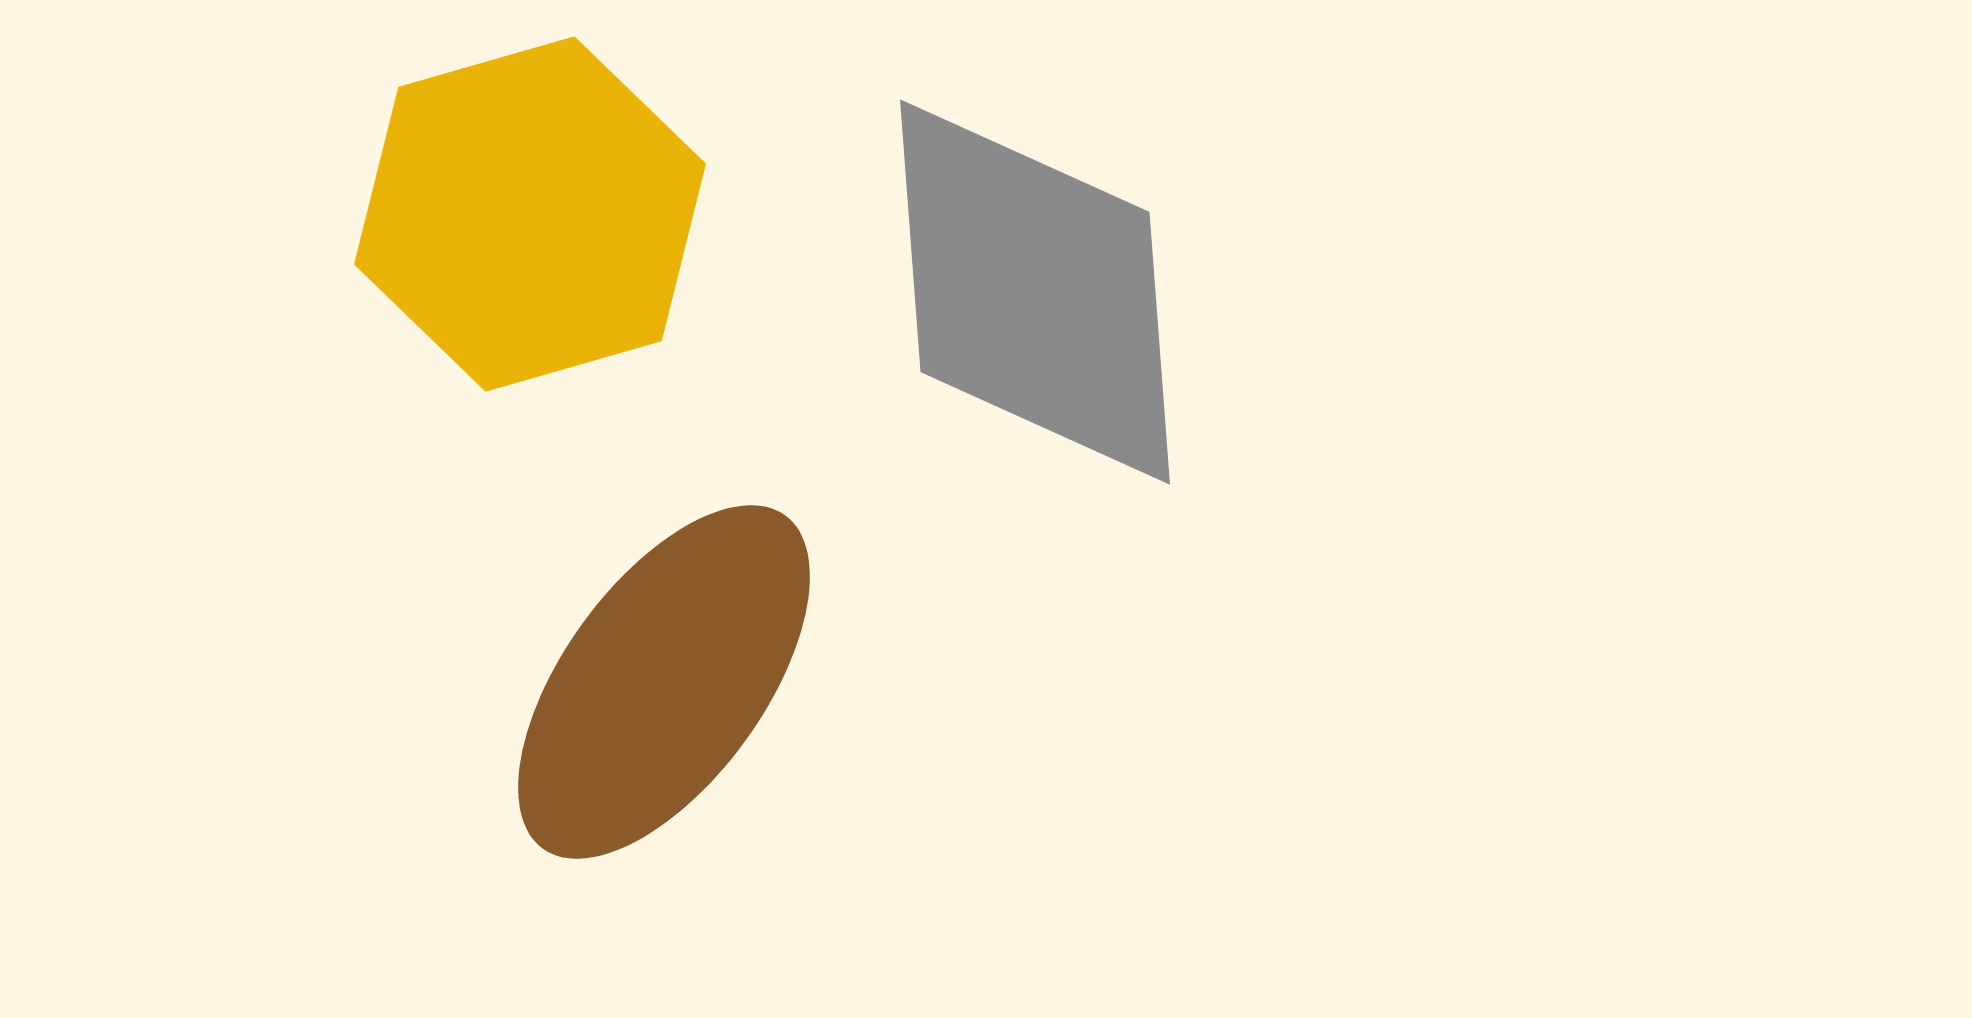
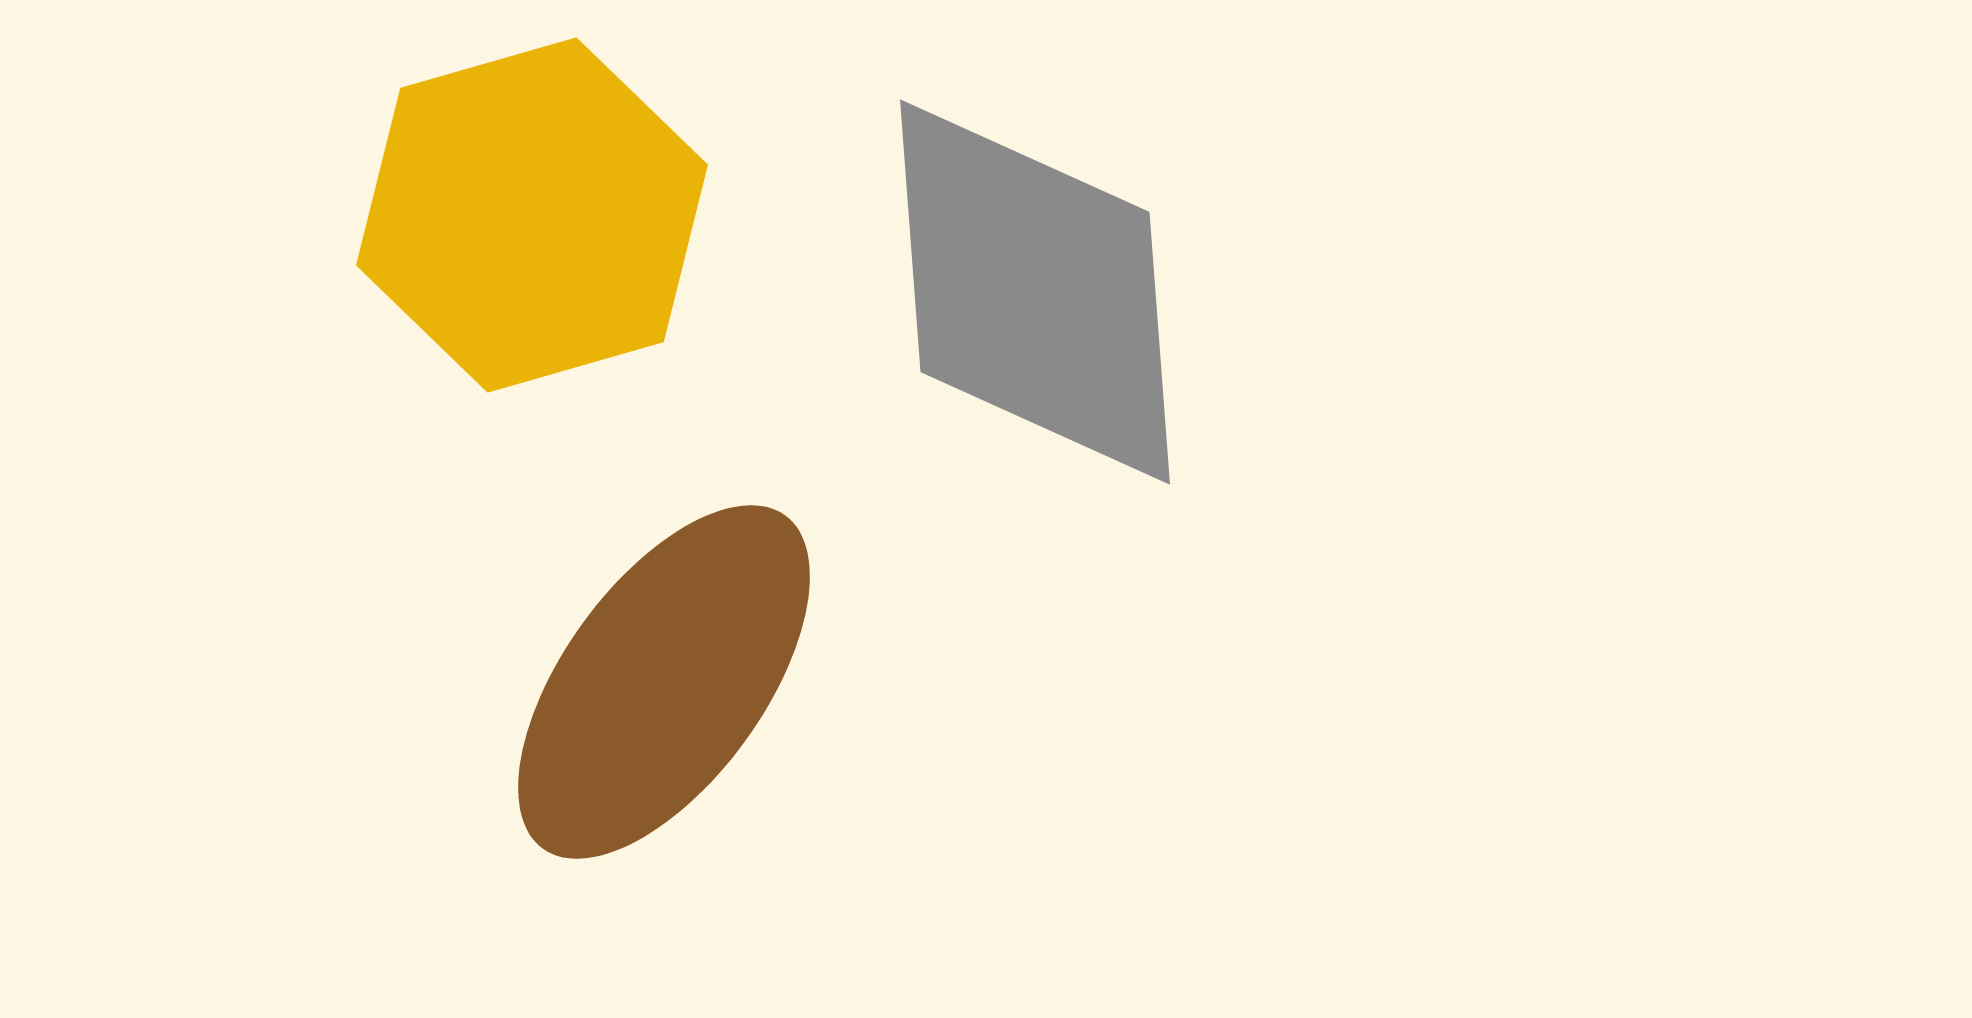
yellow hexagon: moved 2 px right, 1 px down
